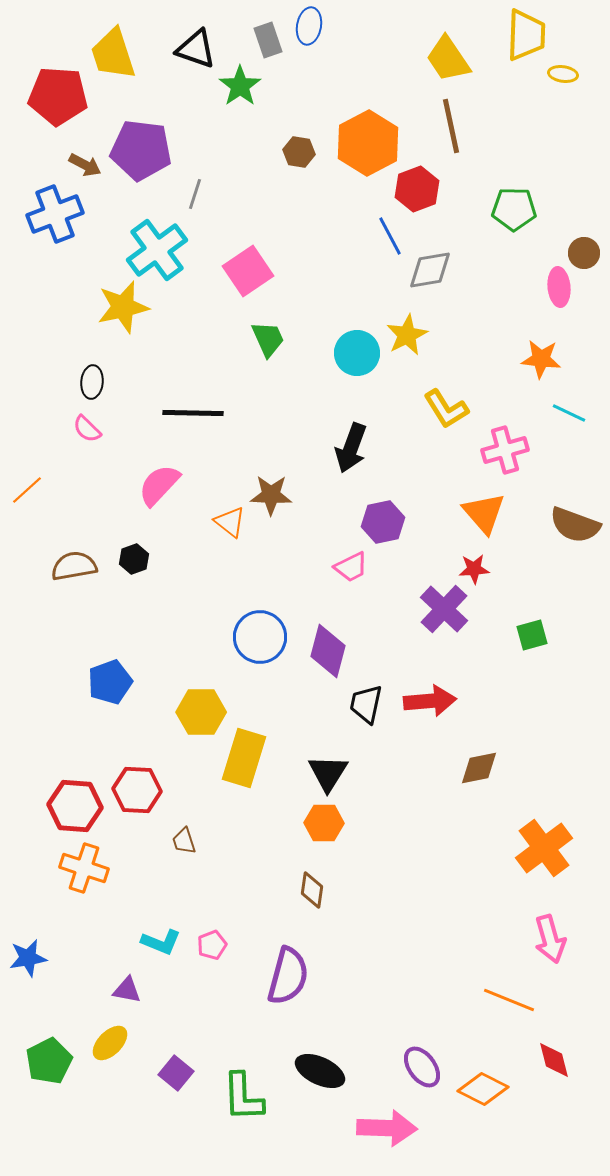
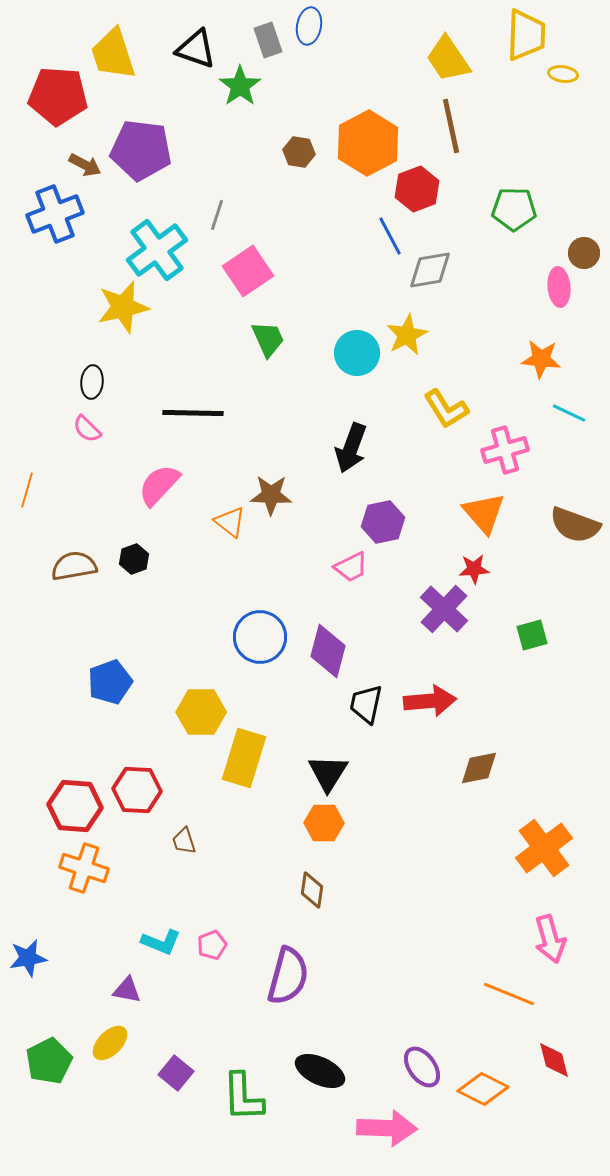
gray line at (195, 194): moved 22 px right, 21 px down
orange line at (27, 490): rotated 32 degrees counterclockwise
orange line at (509, 1000): moved 6 px up
